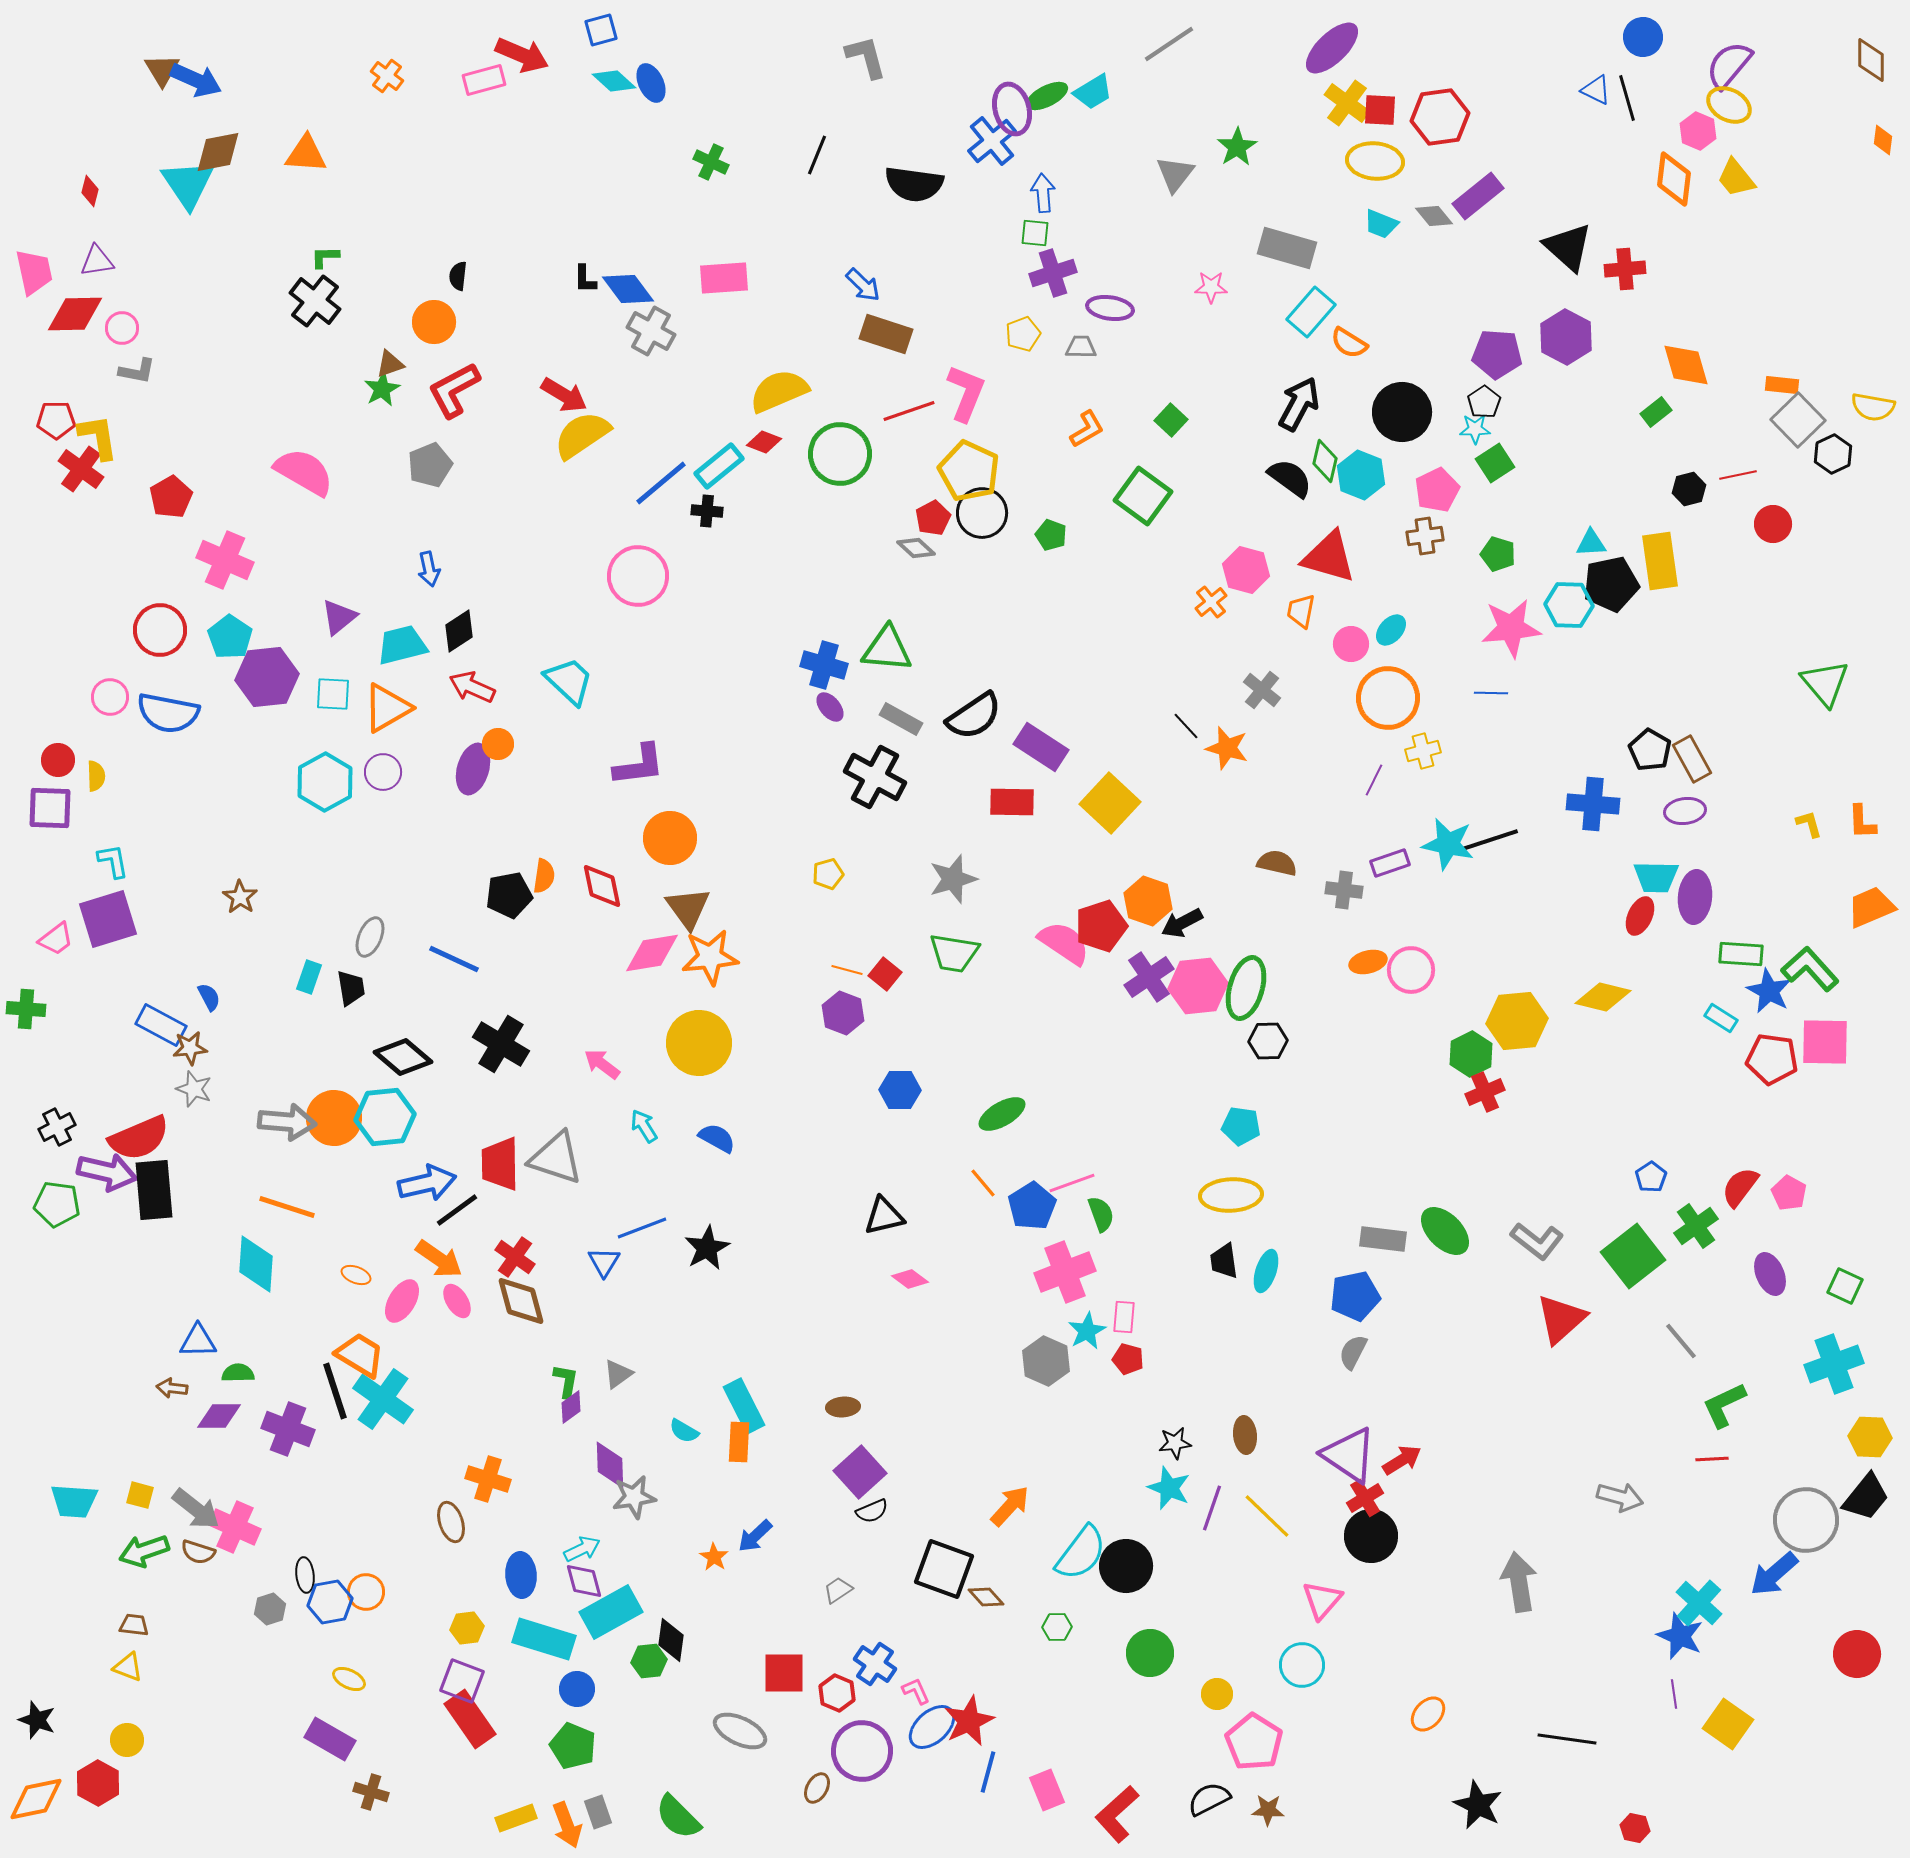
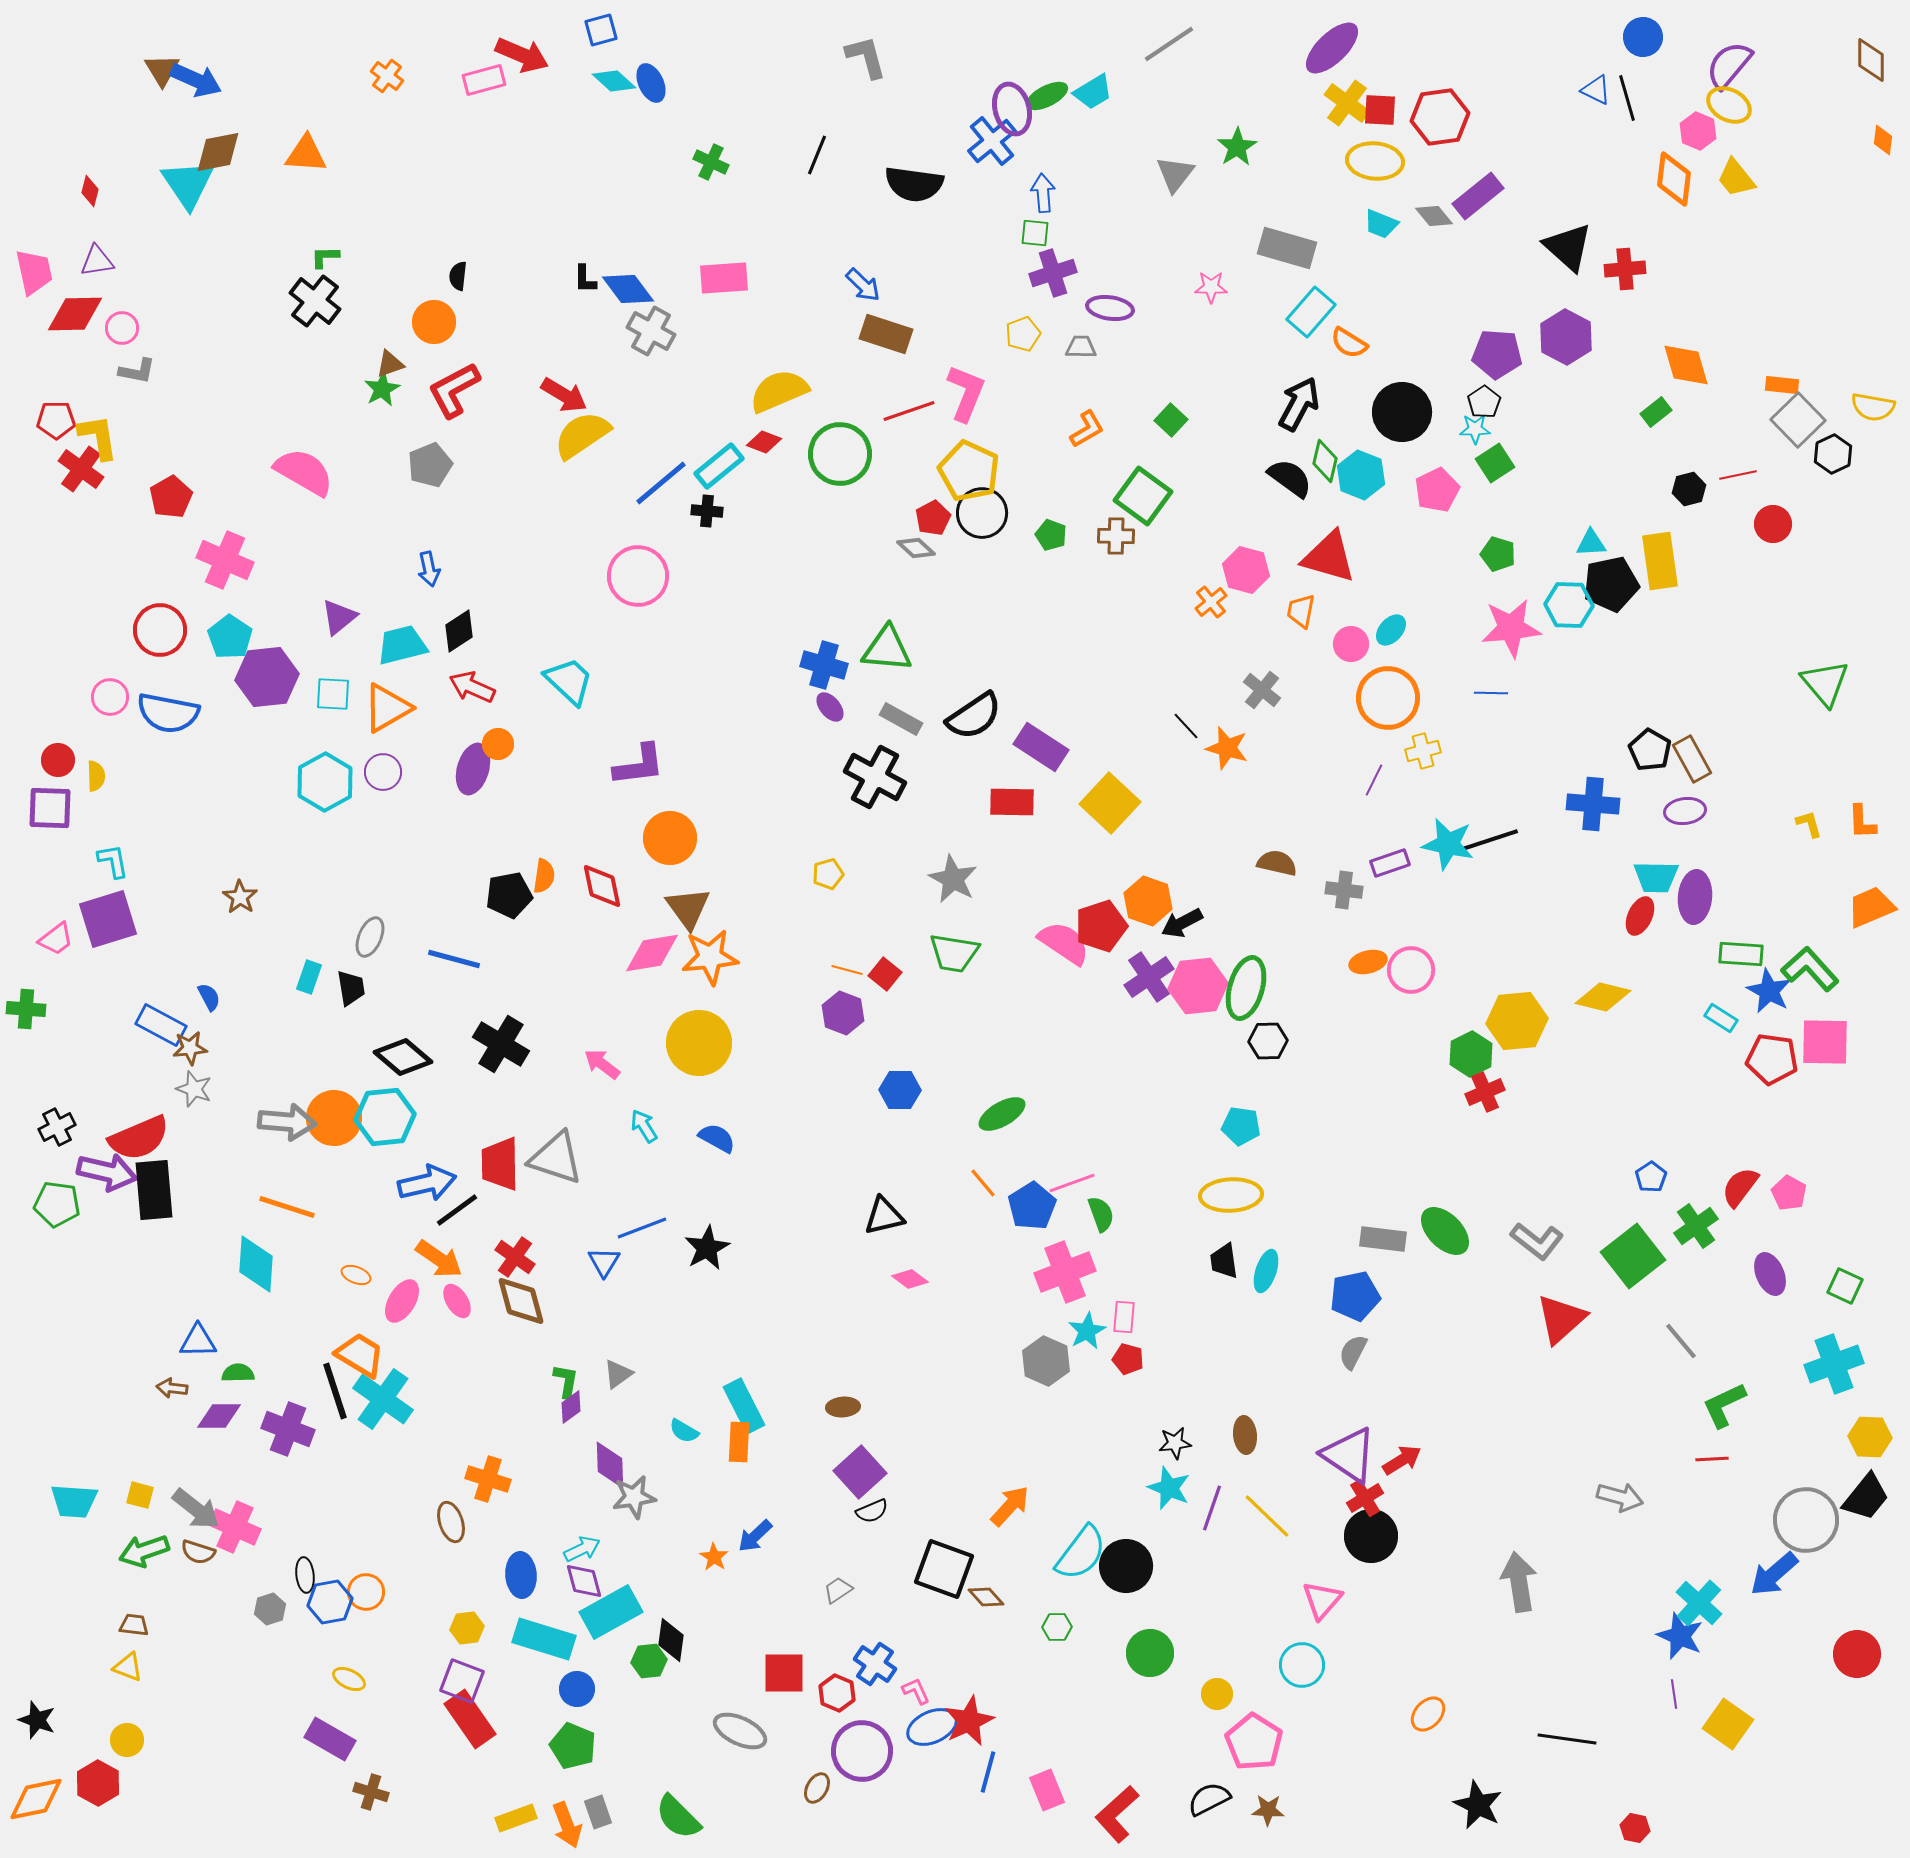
brown cross at (1425, 536): moved 309 px left; rotated 9 degrees clockwise
gray star at (953, 879): rotated 27 degrees counterclockwise
blue line at (454, 959): rotated 10 degrees counterclockwise
blue ellipse at (932, 1727): rotated 18 degrees clockwise
